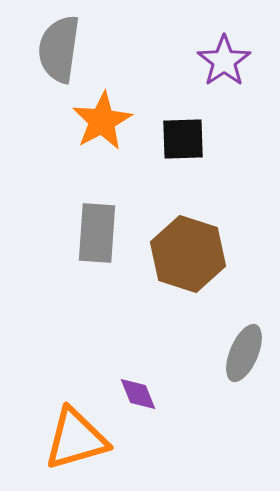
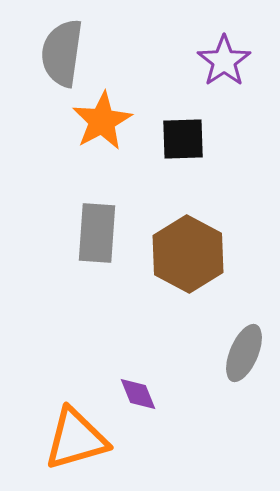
gray semicircle: moved 3 px right, 4 px down
brown hexagon: rotated 10 degrees clockwise
